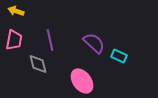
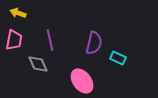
yellow arrow: moved 2 px right, 2 px down
purple semicircle: rotated 60 degrees clockwise
cyan rectangle: moved 1 px left, 2 px down
gray diamond: rotated 10 degrees counterclockwise
